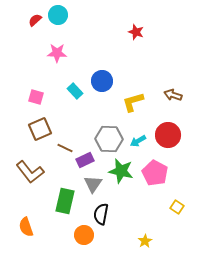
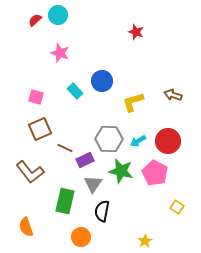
pink star: moved 3 px right; rotated 18 degrees clockwise
red circle: moved 6 px down
black semicircle: moved 1 px right, 3 px up
orange circle: moved 3 px left, 2 px down
